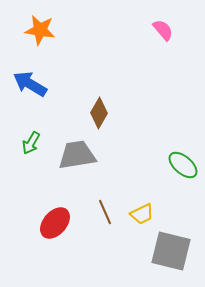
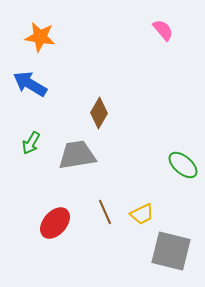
orange star: moved 7 px down
